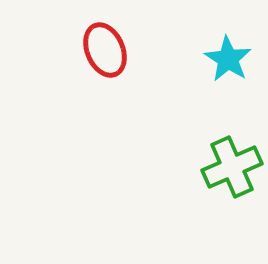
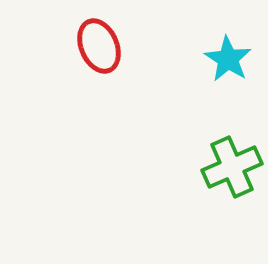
red ellipse: moved 6 px left, 4 px up
